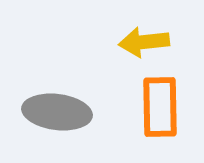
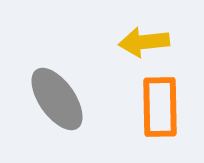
gray ellipse: moved 13 px up; rotated 48 degrees clockwise
